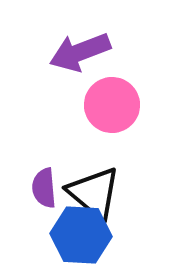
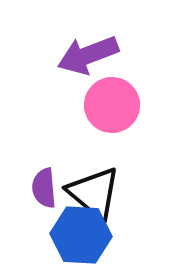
purple arrow: moved 8 px right, 3 px down
